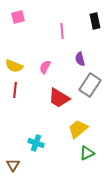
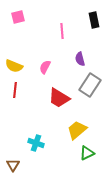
black rectangle: moved 1 px left, 1 px up
yellow trapezoid: moved 1 px left, 1 px down
